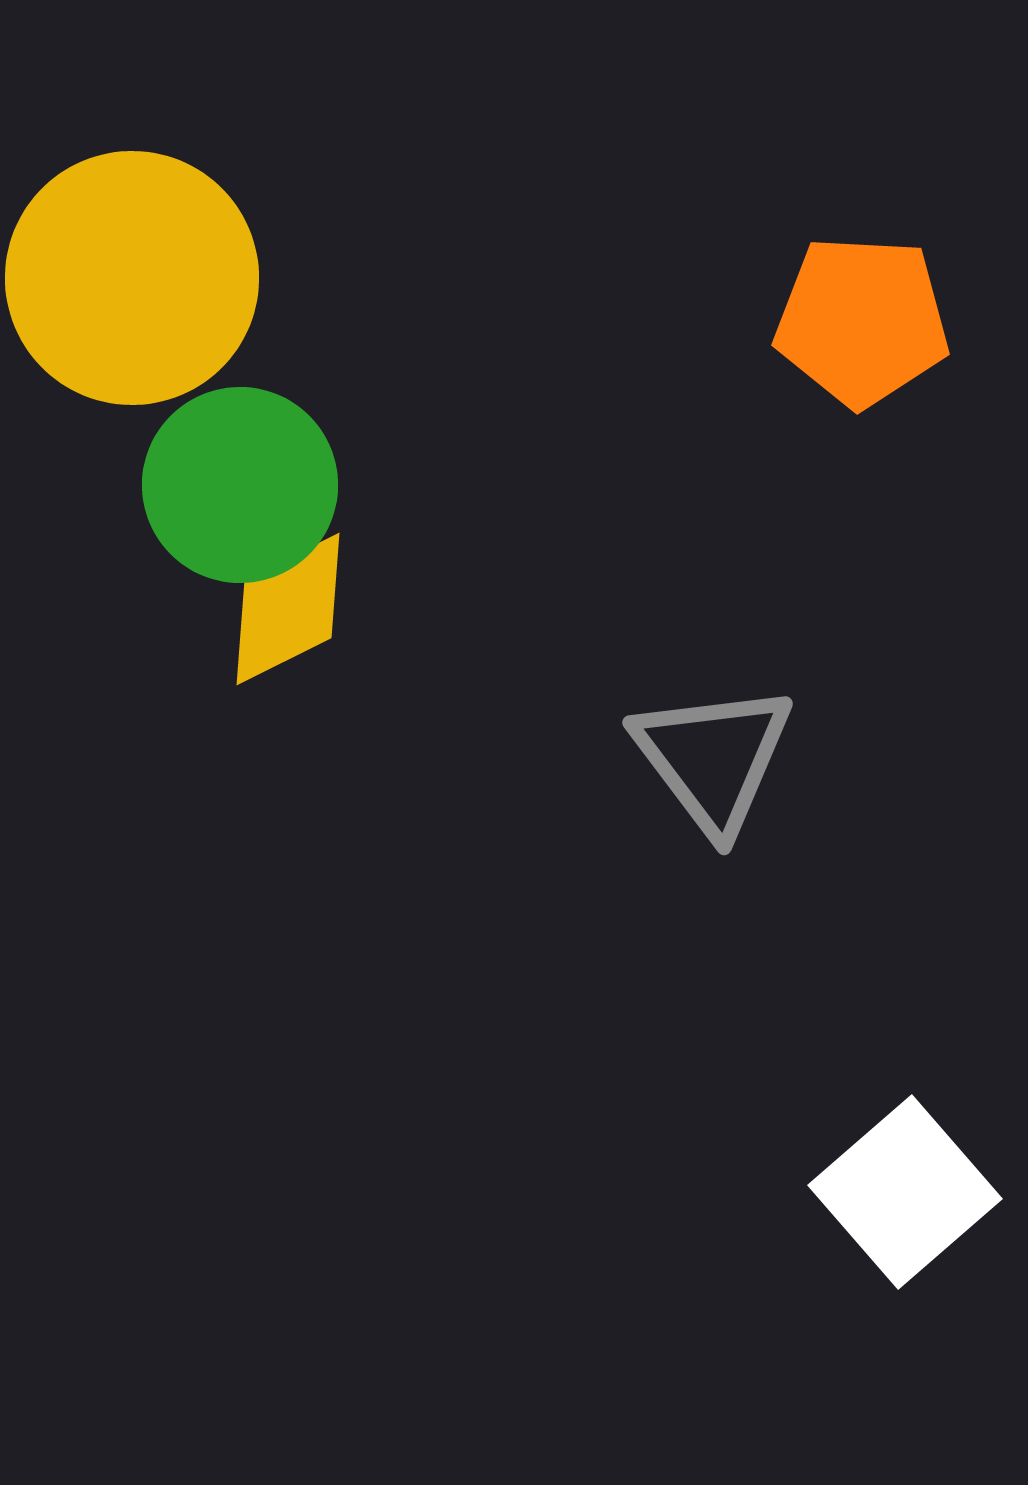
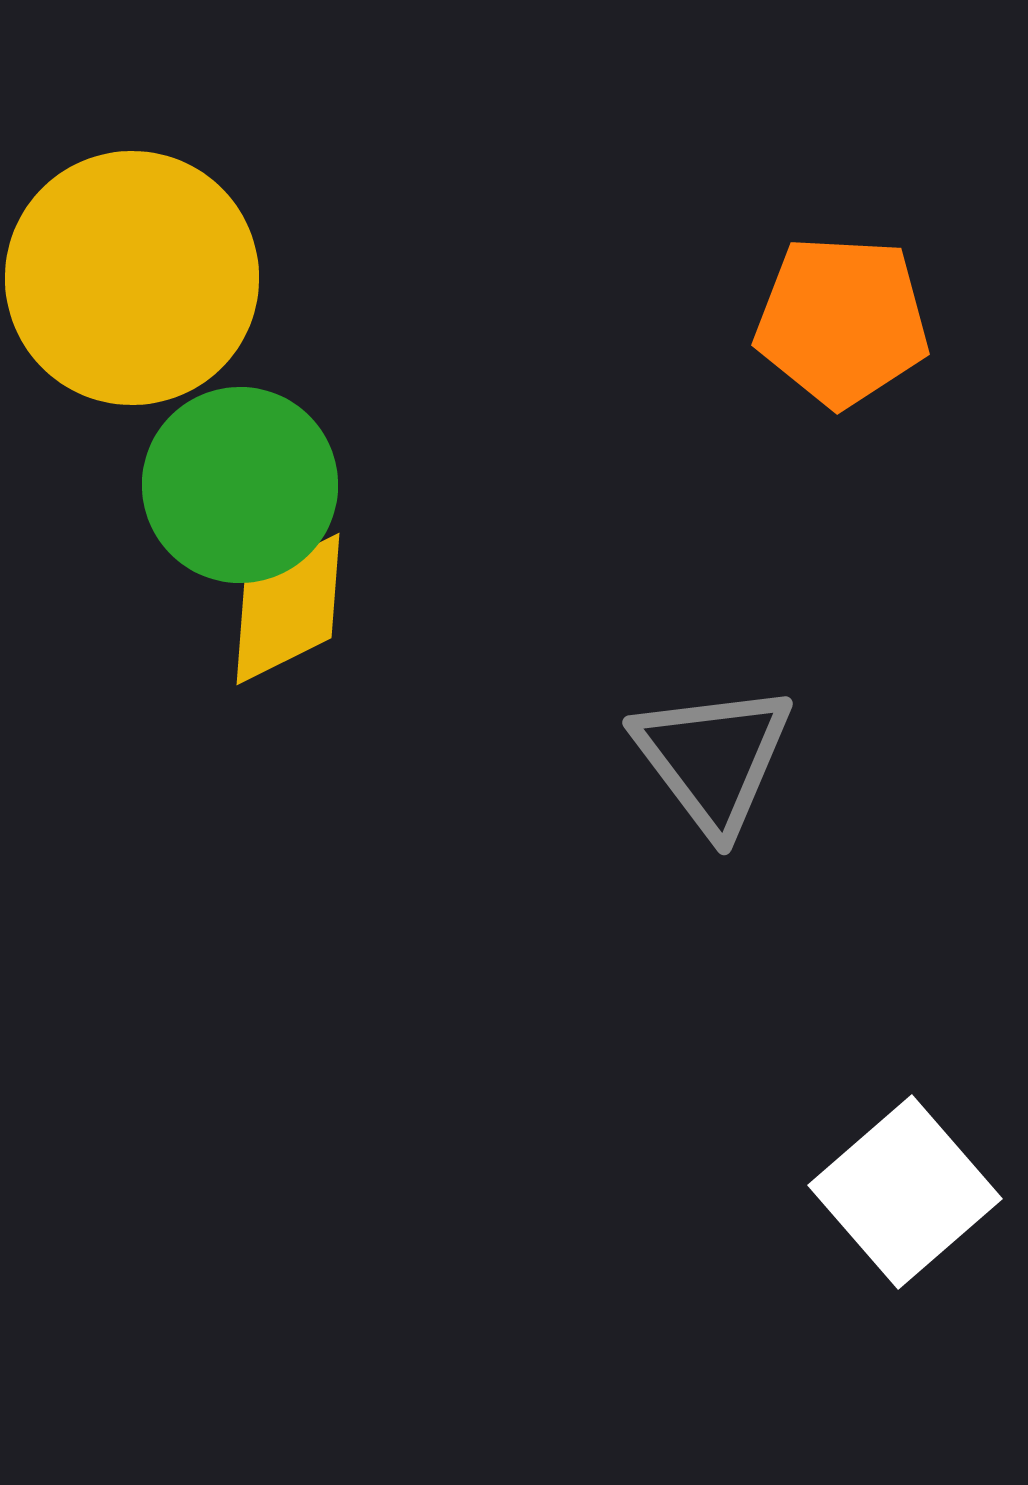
orange pentagon: moved 20 px left
